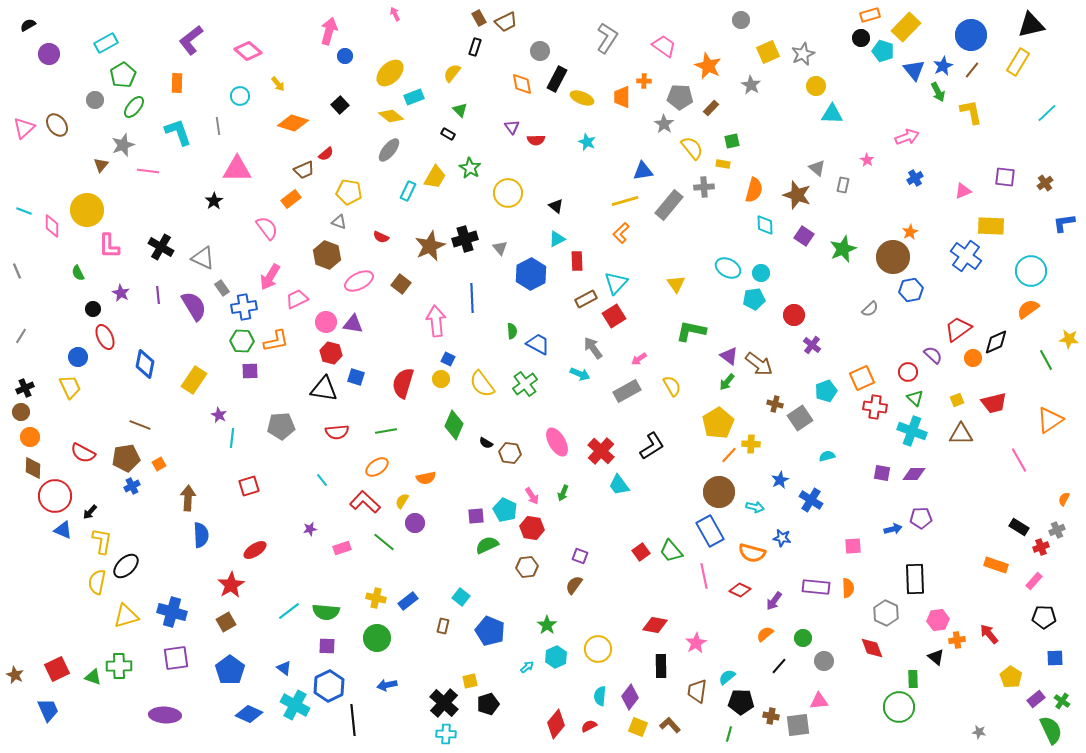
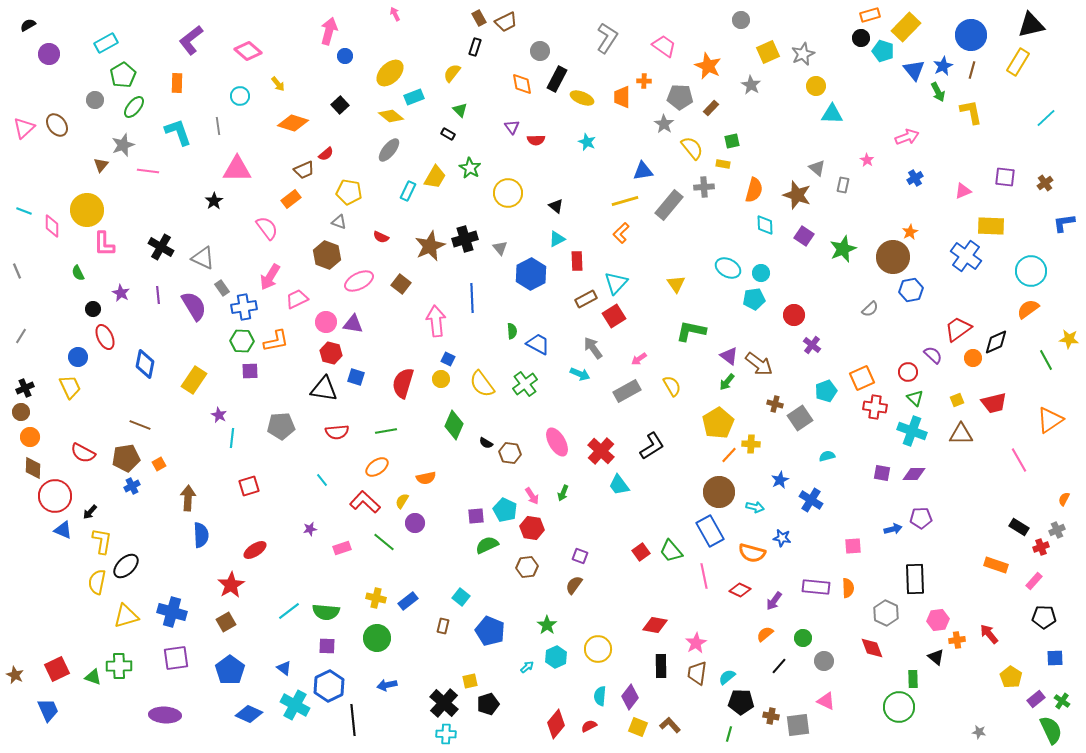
brown line at (972, 70): rotated 24 degrees counterclockwise
cyan line at (1047, 113): moved 1 px left, 5 px down
pink L-shape at (109, 246): moved 5 px left, 2 px up
brown trapezoid at (697, 691): moved 18 px up
pink triangle at (819, 701): moved 7 px right; rotated 30 degrees clockwise
